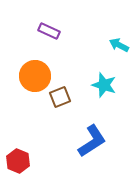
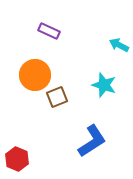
orange circle: moved 1 px up
brown square: moved 3 px left
red hexagon: moved 1 px left, 2 px up
